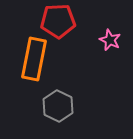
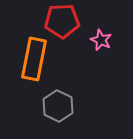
red pentagon: moved 4 px right
pink star: moved 9 px left
